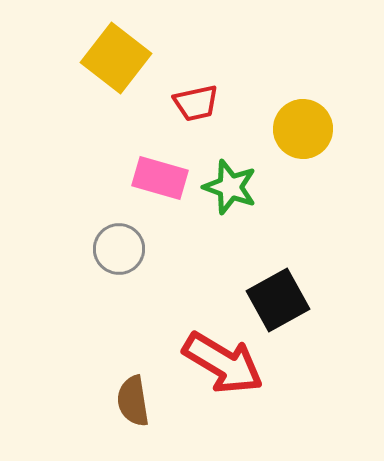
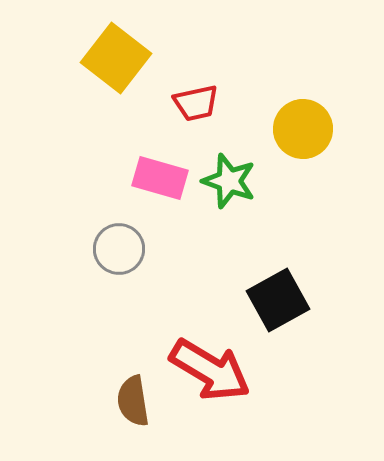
green star: moved 1 px left, 6 px up
red arrow: moved 13 px left, 7 px down
